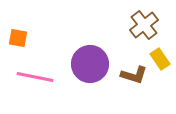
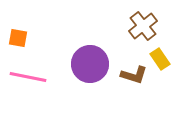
brown cross: moved 1 px left, 1 px down
pink line: moved 7 px left
